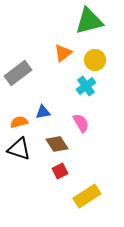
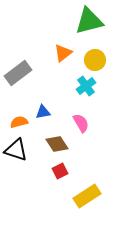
black triangle: moved 3 px left, 1 px down
